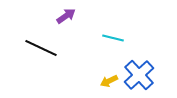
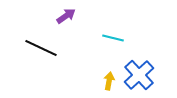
yellow arrow: rotated 126 degrees clockwise
